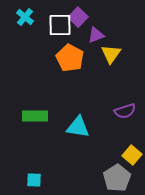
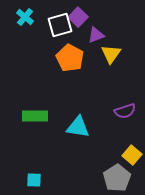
white square: rotated 15 degrees counterclockwise
